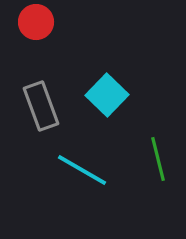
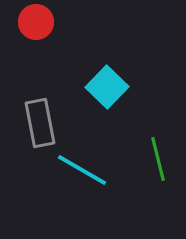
cyan square: moved 8 px up
gray rectangle: moved 1 px left, 17 px down; rotated 9 degrees clockwise
